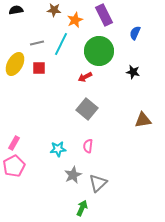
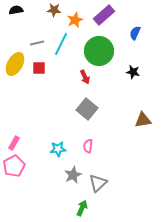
purple rectangle: rotated 75 degrees clockwise
red arrow: rotated 88 degrees counterclockwise
